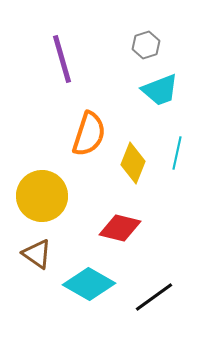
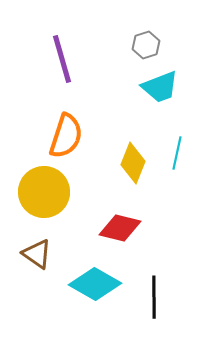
cyan trapezoid: moved 3 px up
orange semicircle: moved 23 px left, 2 px down
yellow circle: moved 2 px right, 4 px up
cyan diamond: moved 6 px right
black line: rotated 54 degrees counterclockwise
